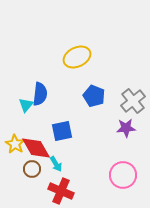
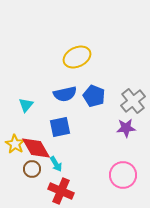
blue semicircle: moved 25 px right; rotated 70 degrees clockwise
blue square: moved 2 px left, 4 px up
